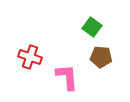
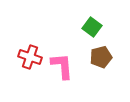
brown pentagon: rotated 20 degrees counterclockwise
pink L-shape: moved 5 px left, 11 px up
